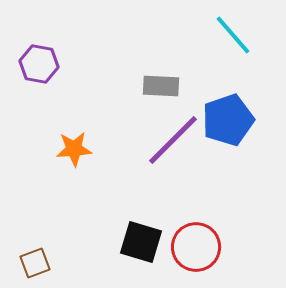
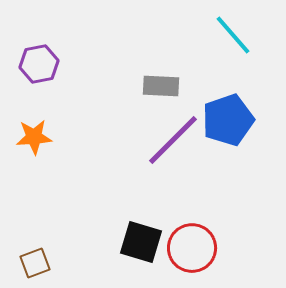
purple hexagon: rotated 21 degrees counterclockwise
orange star: moved 40 px left, 12 px up
red circle: moved 4 px left, 1 px down
